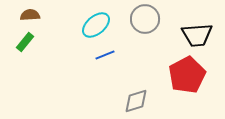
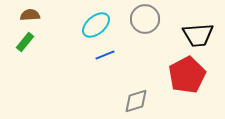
black trapezoid: moved 1 px right
